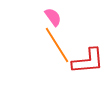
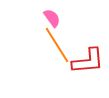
pink semicircle: moved 1 px left, 1 px down
